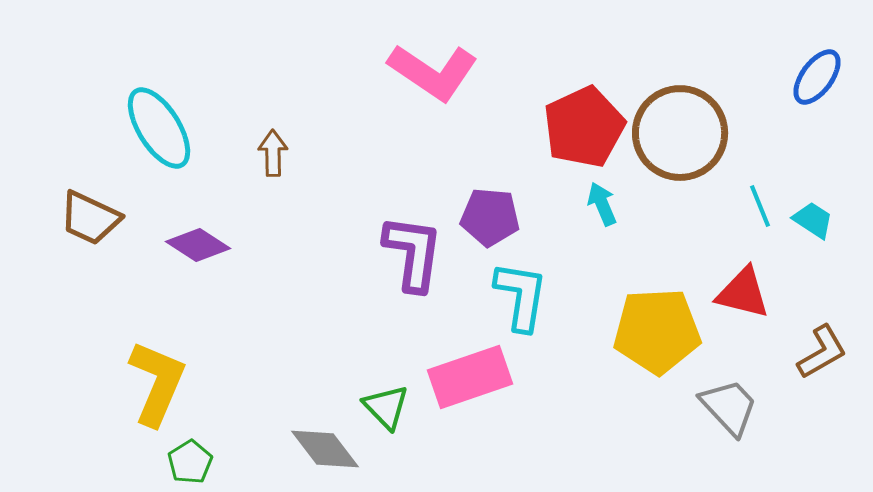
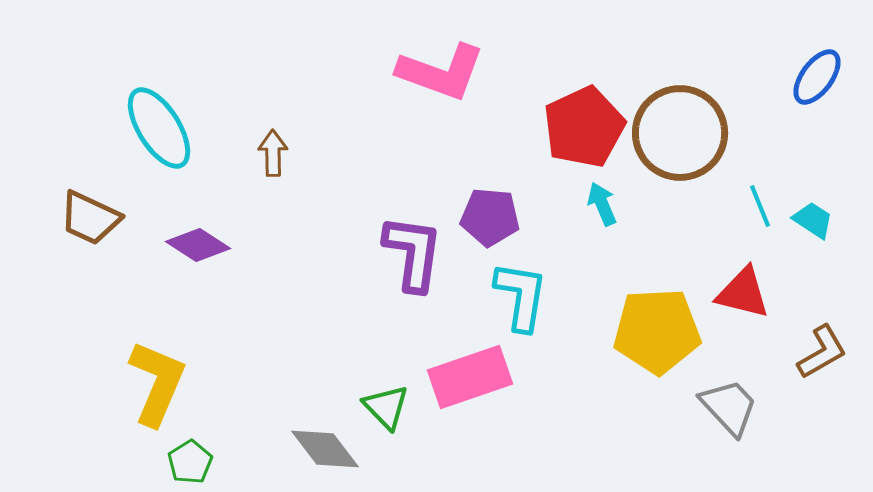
pink L-shape: moved 8 px right; rotated 14 degrees counterclockwise
